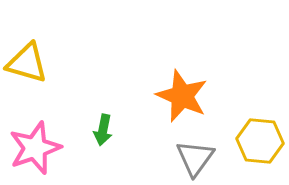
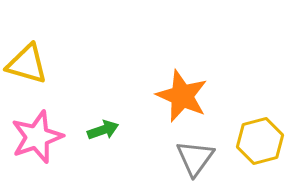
yellow triangle: moved 1 px down
green arrow: rotated 120 degrees counterclockwise
yellow hexagon: rotated 21 degrees counterclockwise
pink star: moved 2 px right, 11 px up
